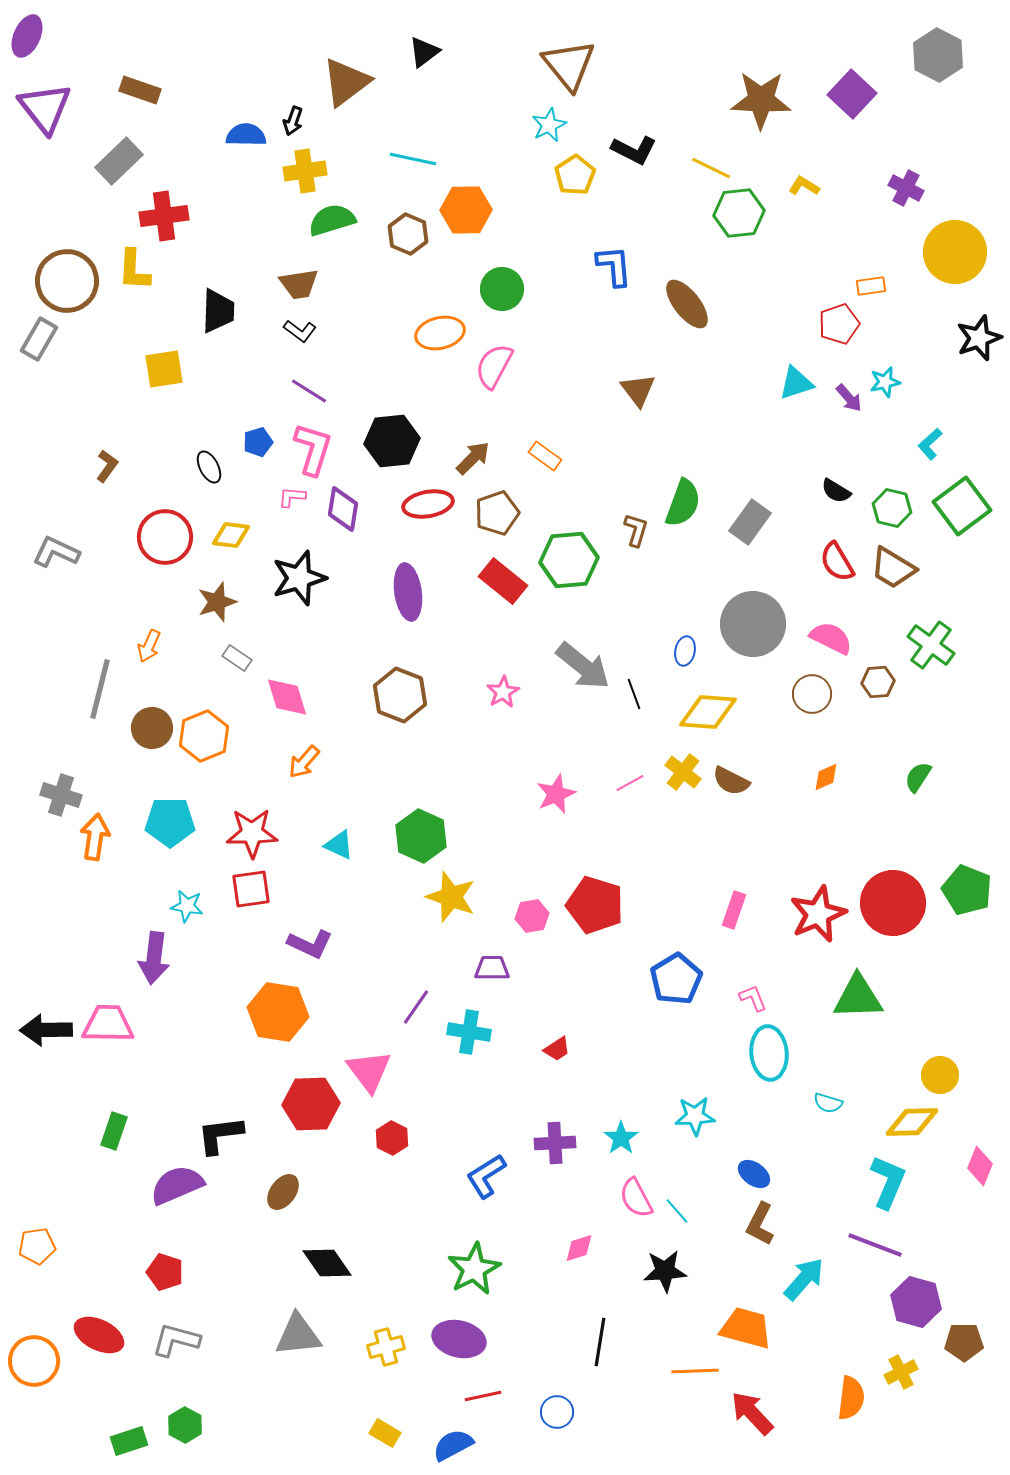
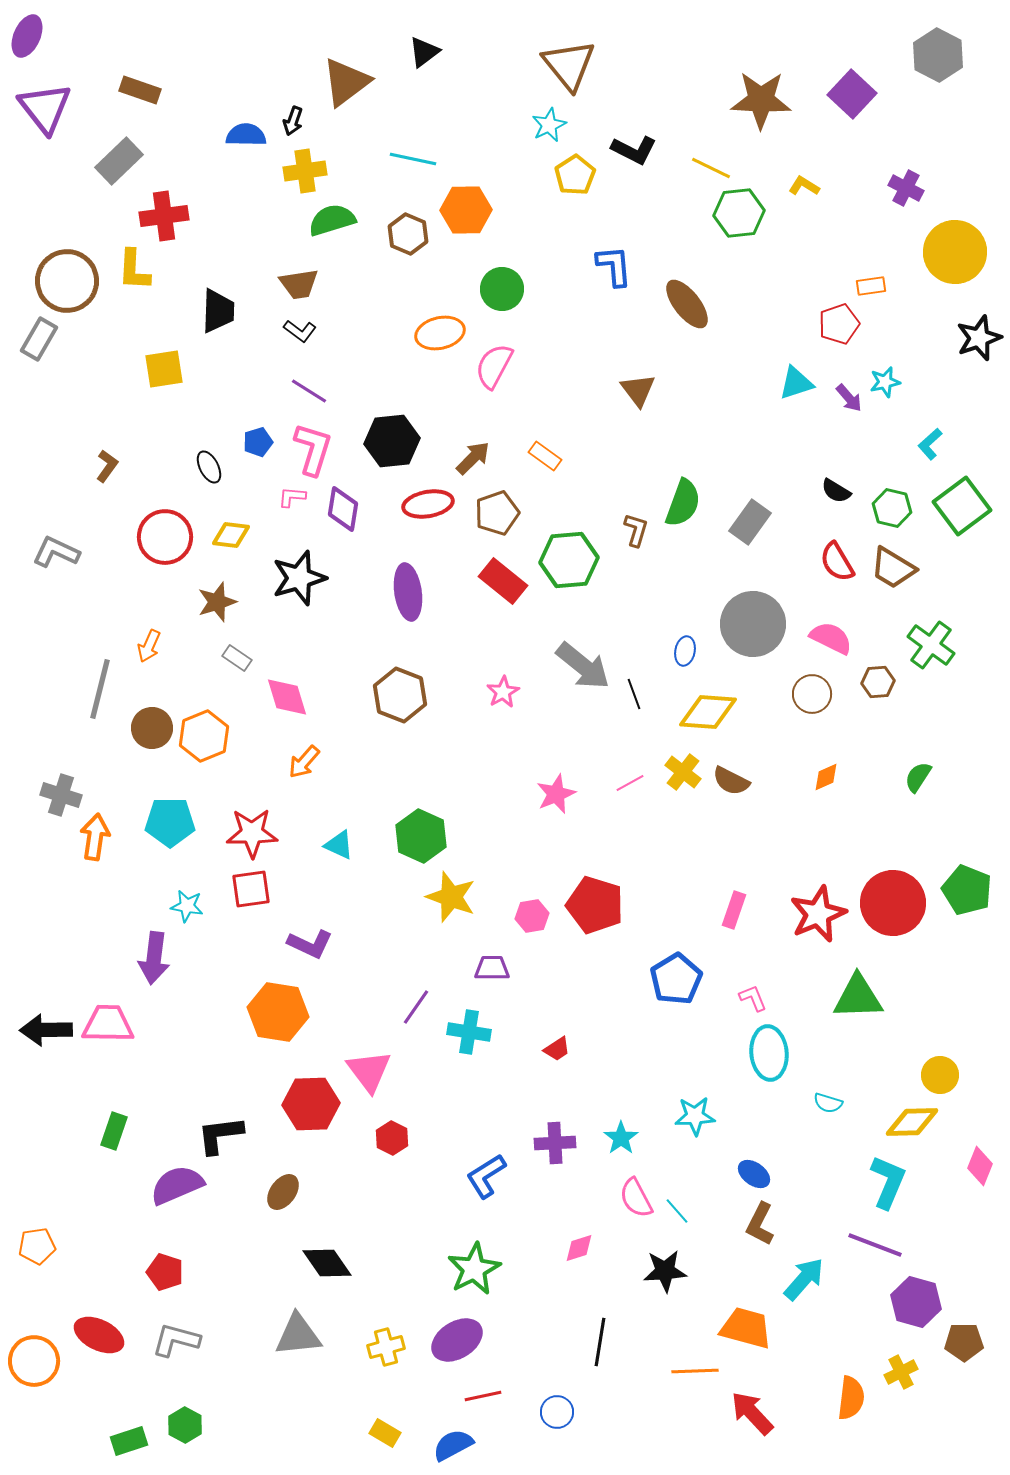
purple ellipse at (459, 1339): moved 2 px left, 1 px down; rotated 45 degrees counterclockwise
